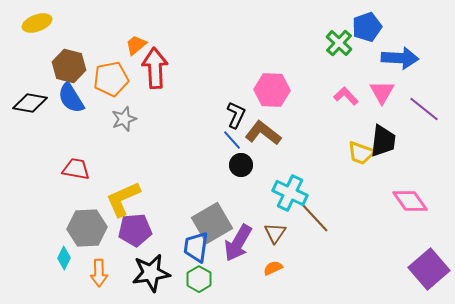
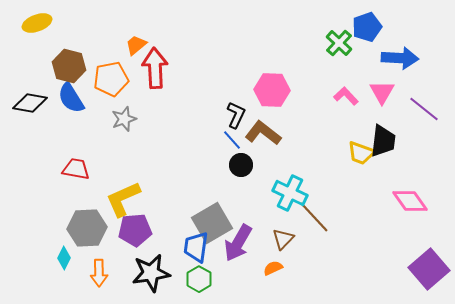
brown triangle: moved 8 px right, 6 px down; rotated 10 degrees clockwise
